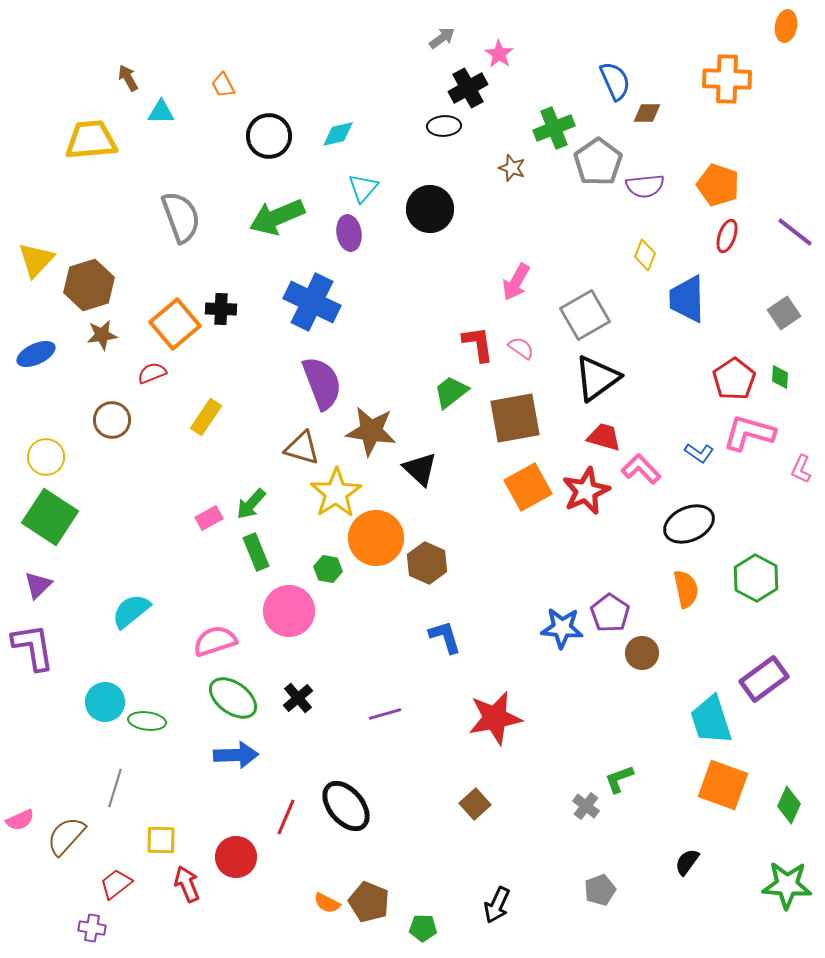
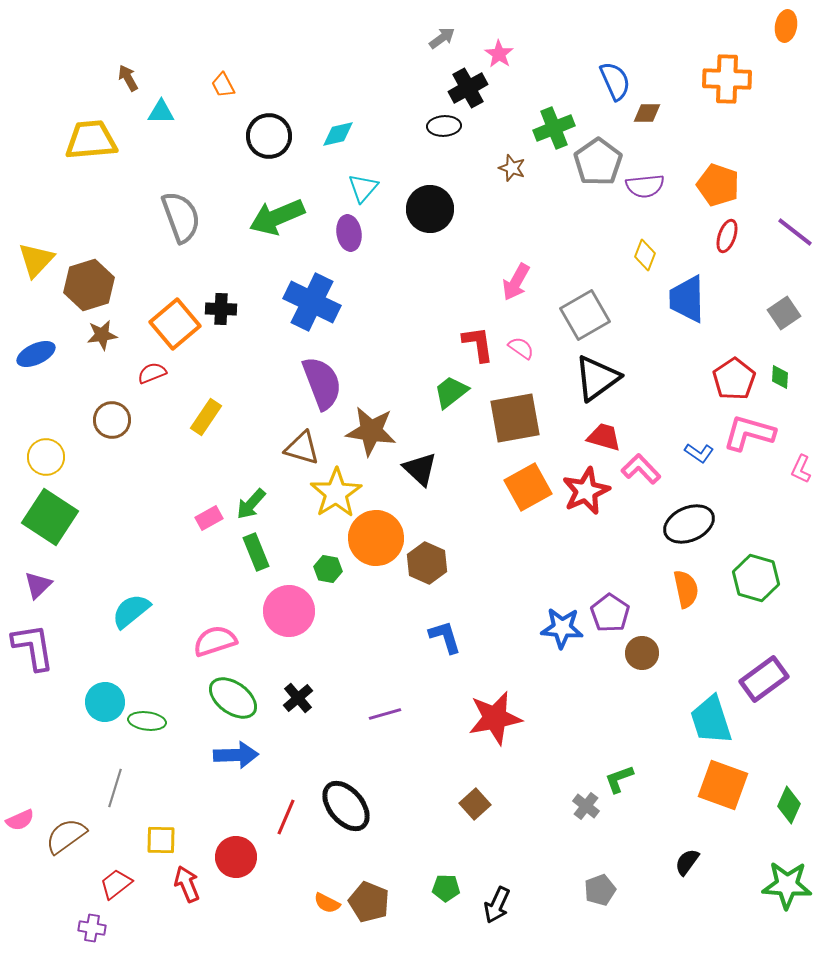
green hexagon at (756, 578): rotated 12 degrees counterclockwise
brown semicircle at (66, 836): rotated 12 degrees clockwise
green pentagon at (423, 928): moved 23 px right, 40 px up
